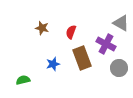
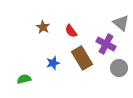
gray triangle: rotated 12 degrees clockwise
brown star: moved 1 px right, 1 px up; rotated 16 degrees clockwise
red semicircle: moved 1 px up; rotated 56 degrees counterclockwise
brown rectangle: rotated 10 degrees counterclockwise
blue star: moved 1 px up
green semicircle: moved 1 px right, 1 px up
